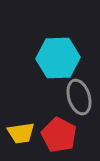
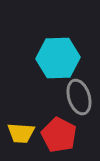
yellow trapezoid: rotated 12 degrees clockwise
